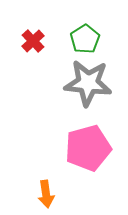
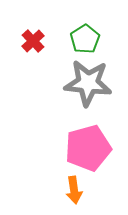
orange arrow: moved 28 px right, 4 px up
